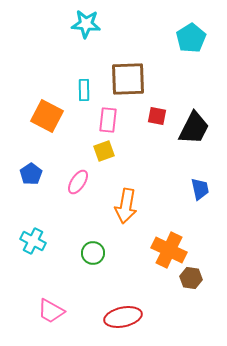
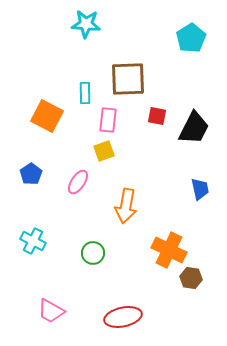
cyan rectangle: moved 1 px right, 3 px down
